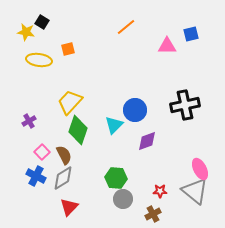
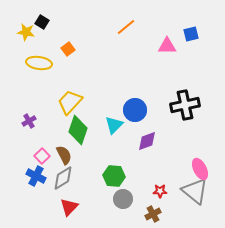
orange square: rotated 24 degrees counterclockwise
yellow ellipse: moved 3 px down
pink square: moved 4 px down
green hexagon: moved 2 px left, 2 px up
